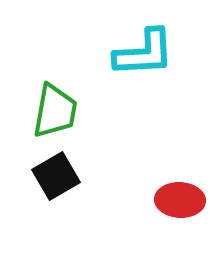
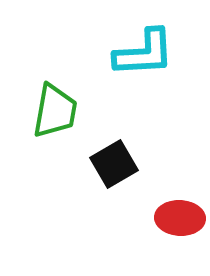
black square: moved 58 px right, 12 px up
red ellipse: moved 18 px down
